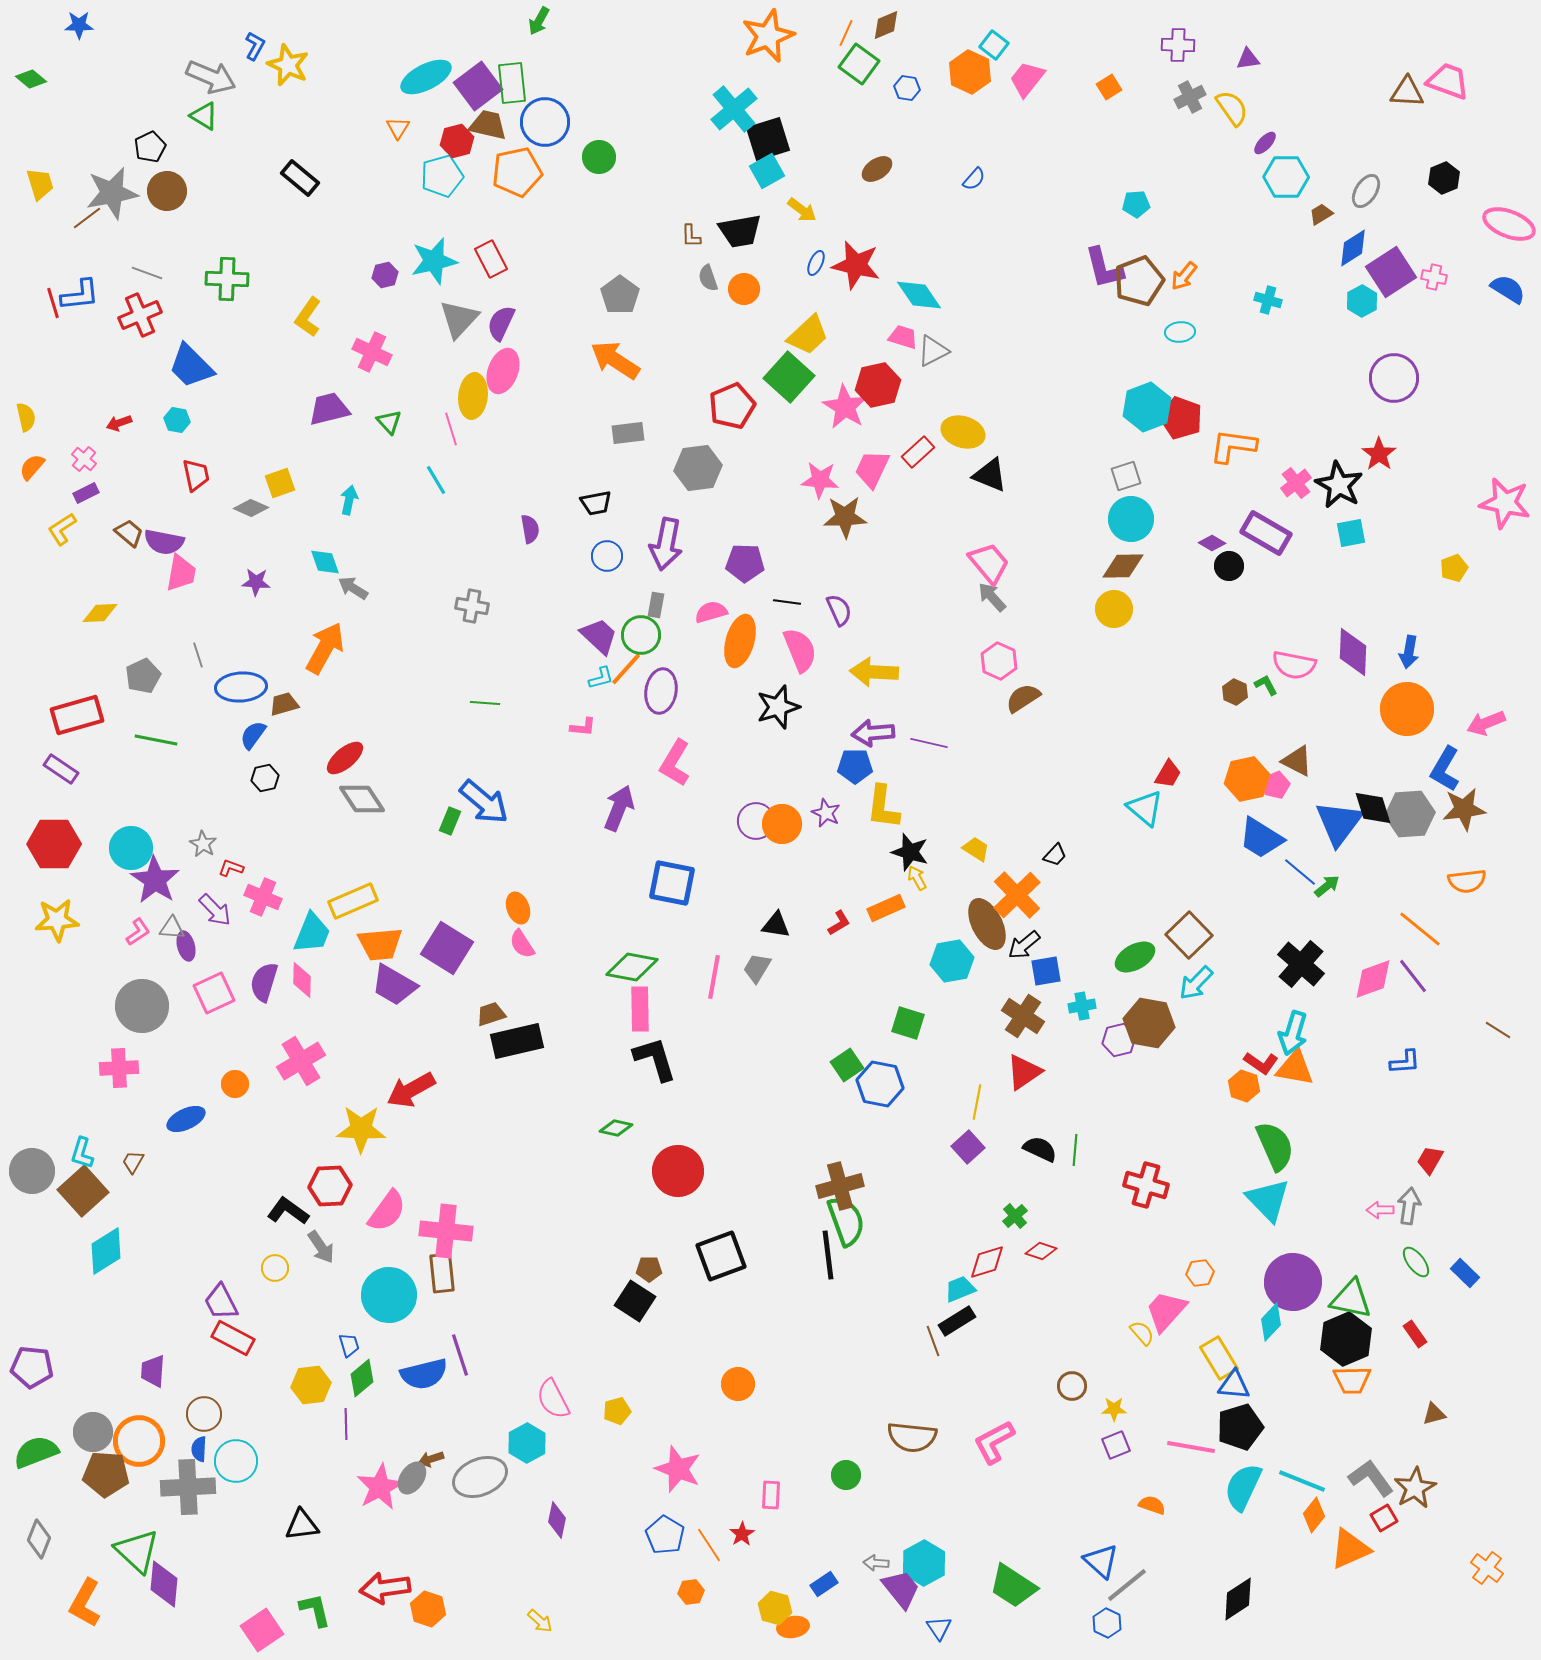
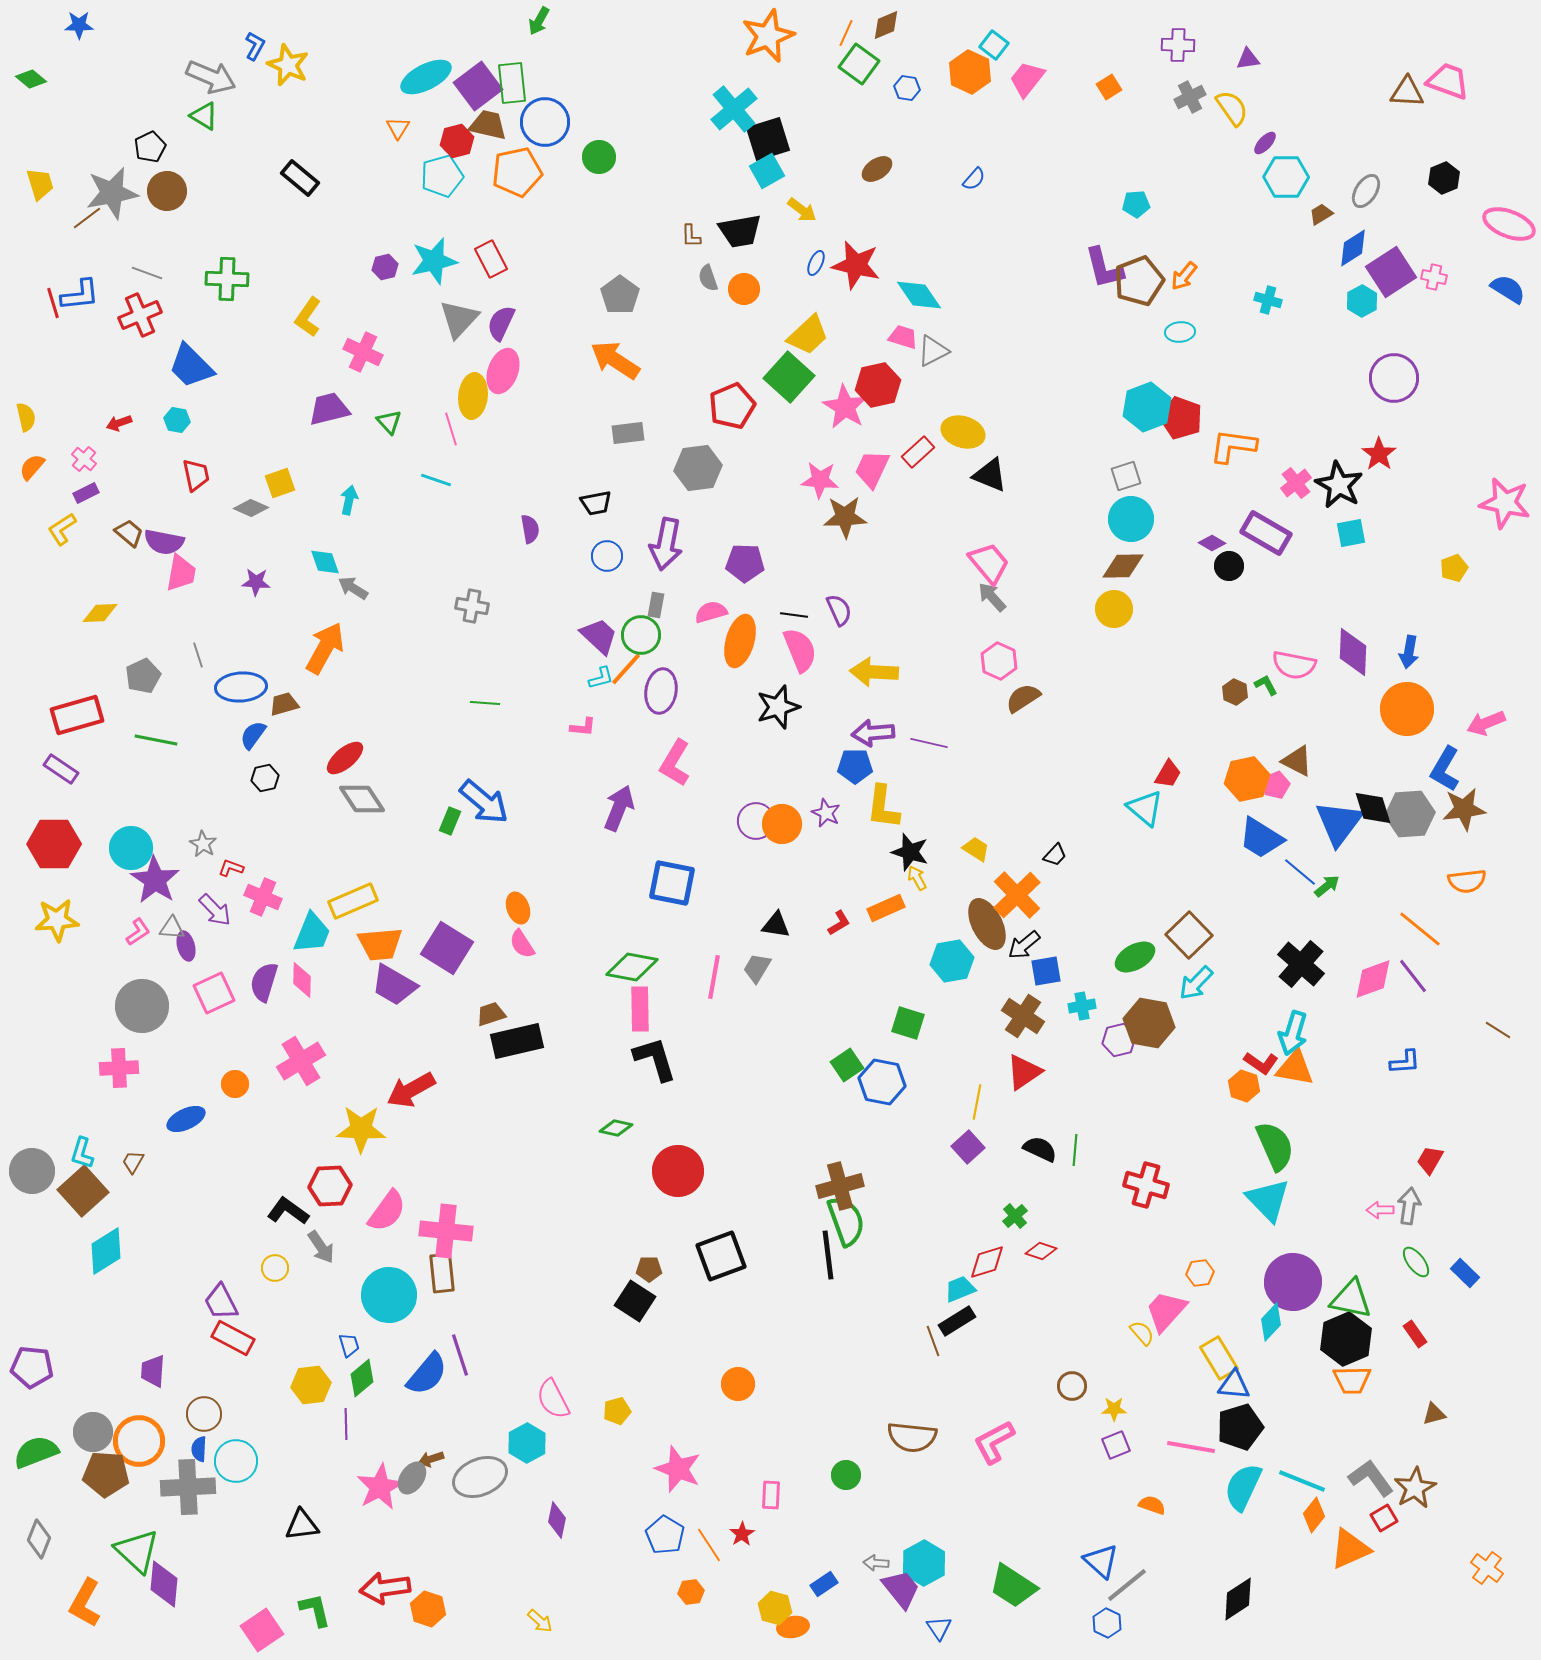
purple hexagon at (385, 275): moved 8 px up
pink cross at (372, 352): moved 9 px left
cyan line at (436, 480): rotated 40 degrees counterclockwise
black line at (787, 602): moved 7 px right, 13 px down
blue hexagon at (880, 1084): moved 2 px right, 2 px up
blue semicircle at (424, 1374): moved 3 px right; rotated 36 degrees counterclockwise
